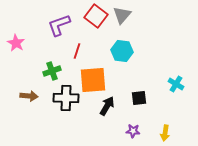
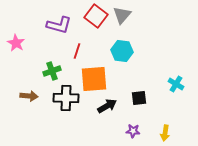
purple L-shape: rotated 145 degrees counterclockwise
orange square: moved 1 px right, 1 px up
black arrow: rotated 30 degrees clockwise
